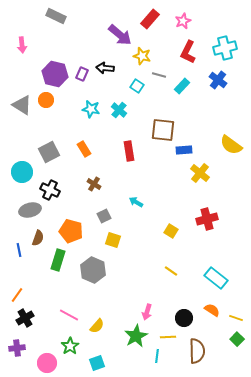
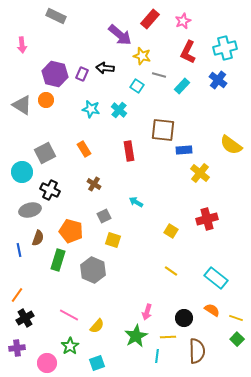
gray square at (49, 152): moved 4 px left, 1 px down
